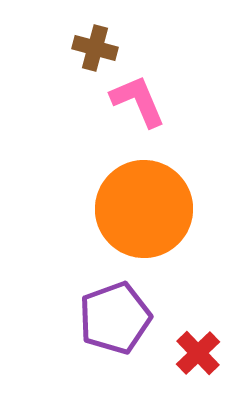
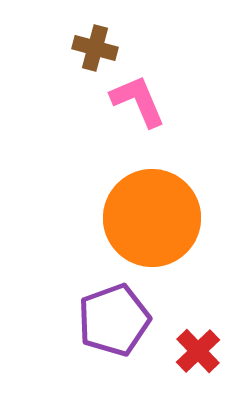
orange circle: moved 8 px right, 9 px down
purple pentagon: moved 1 px left, 2 px down
red cross: moved 2 px up
